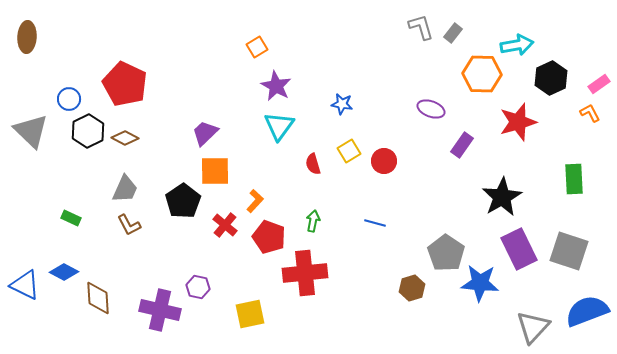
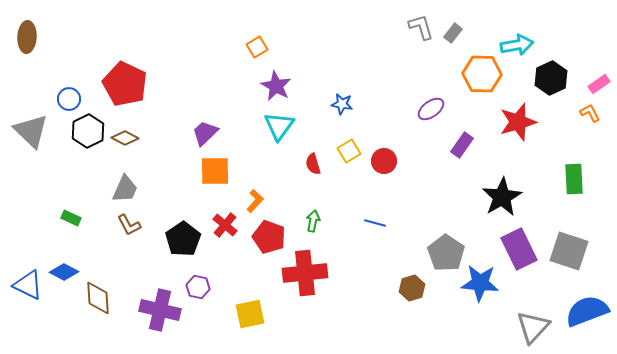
purple ellipse at (431, 109): rotated 56 degrees counterclockwise
black pentagon at (183, 201): moved 38 px down
blue triangle at (25, 285): moved 3 px right
